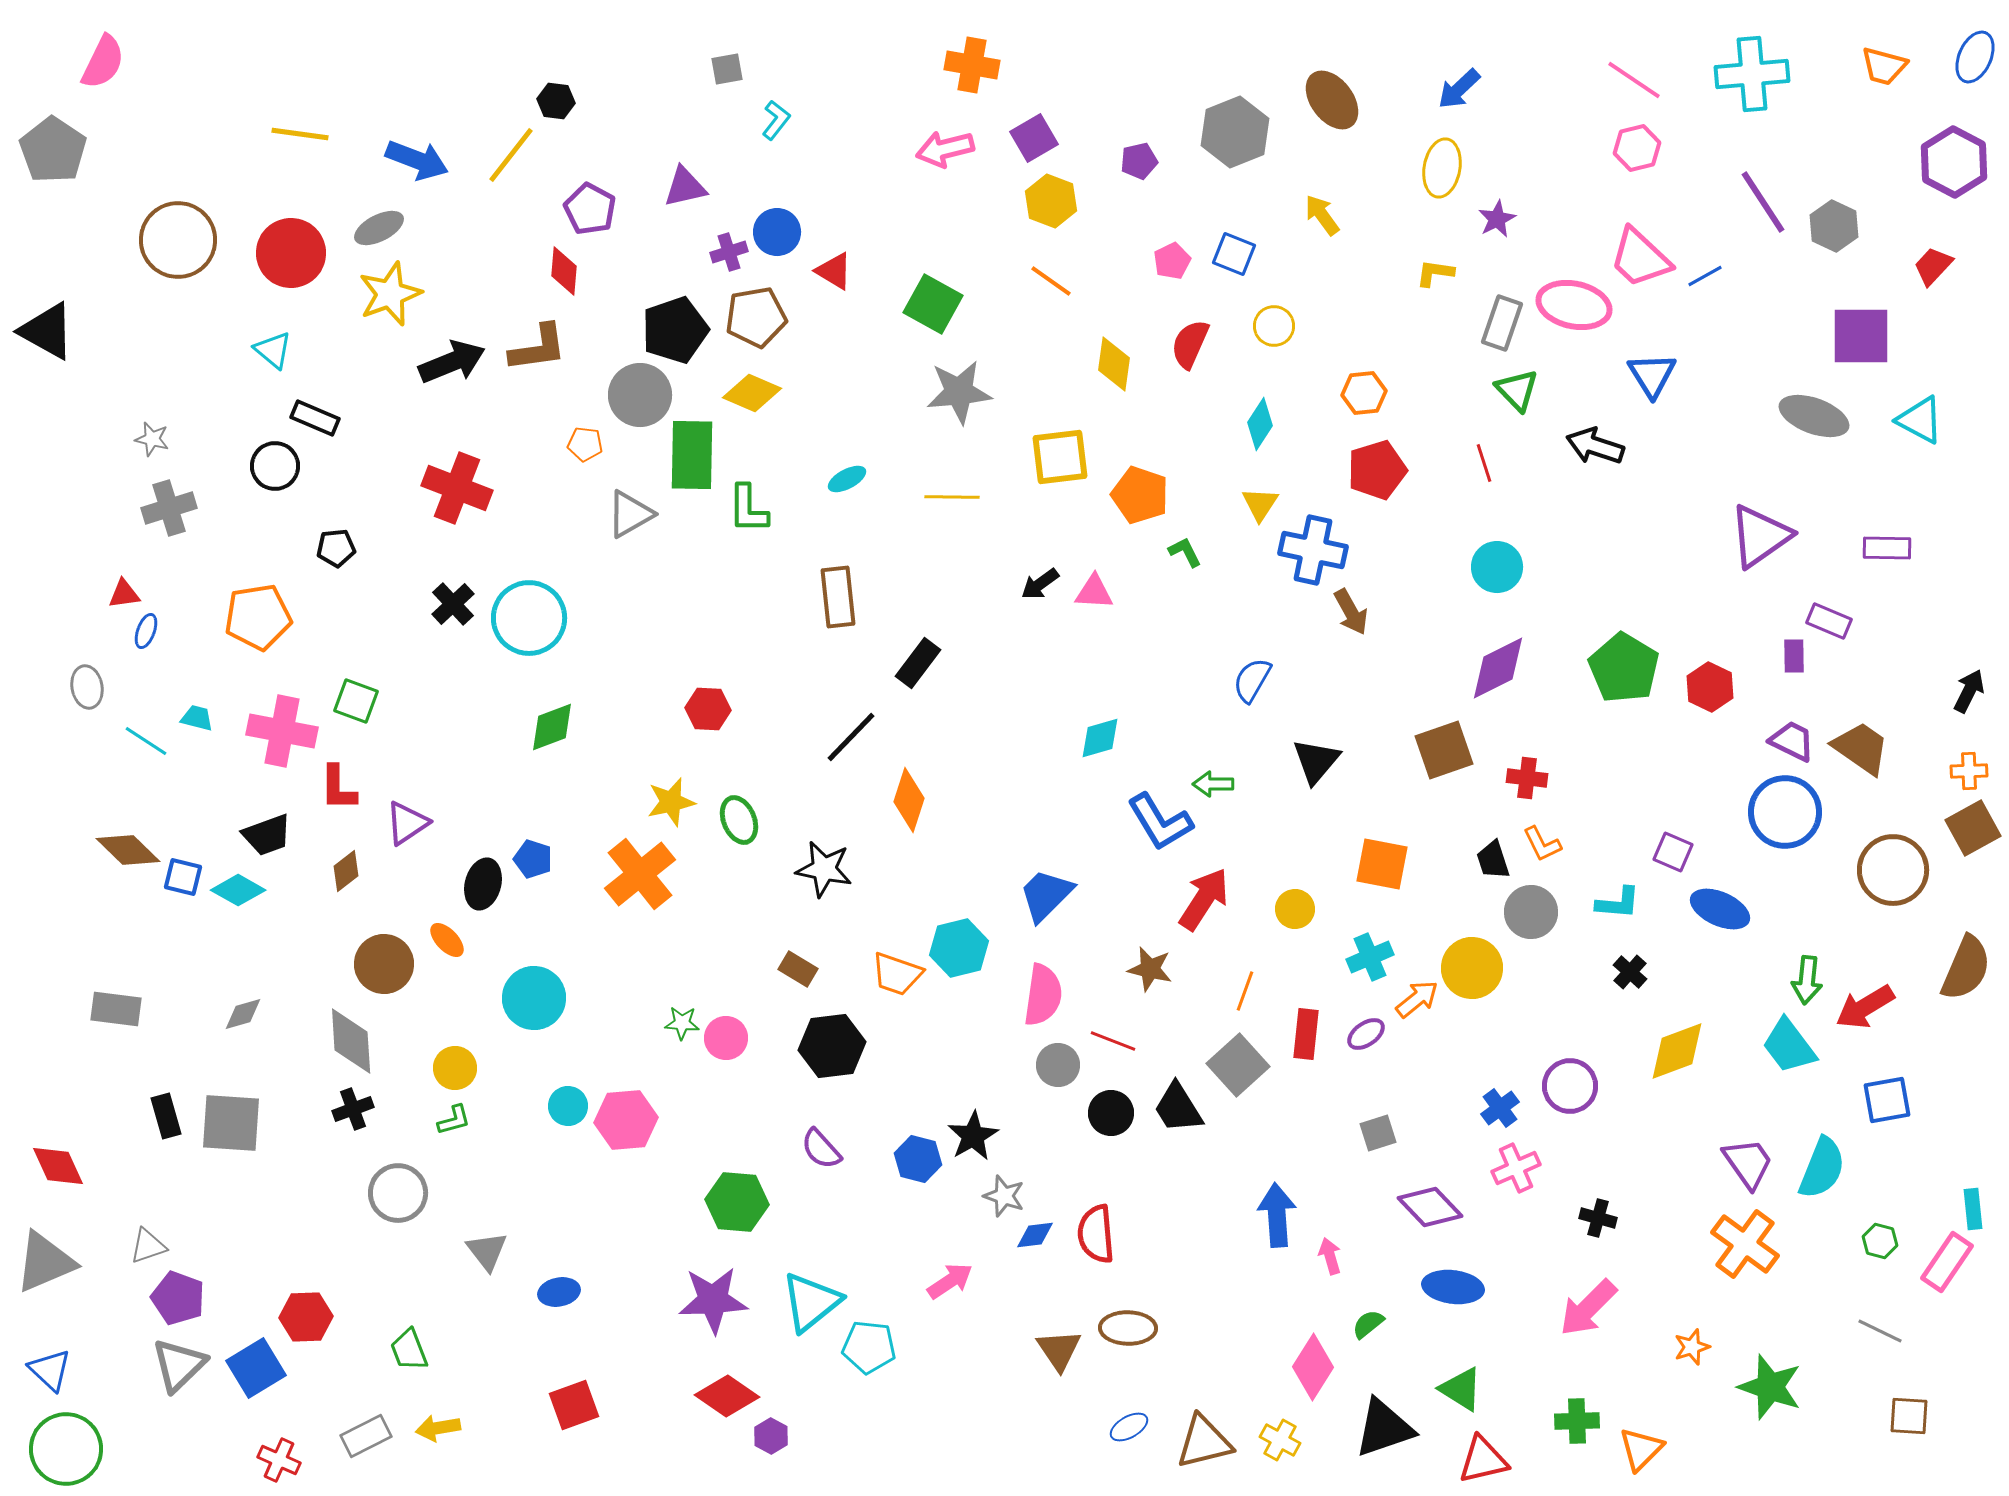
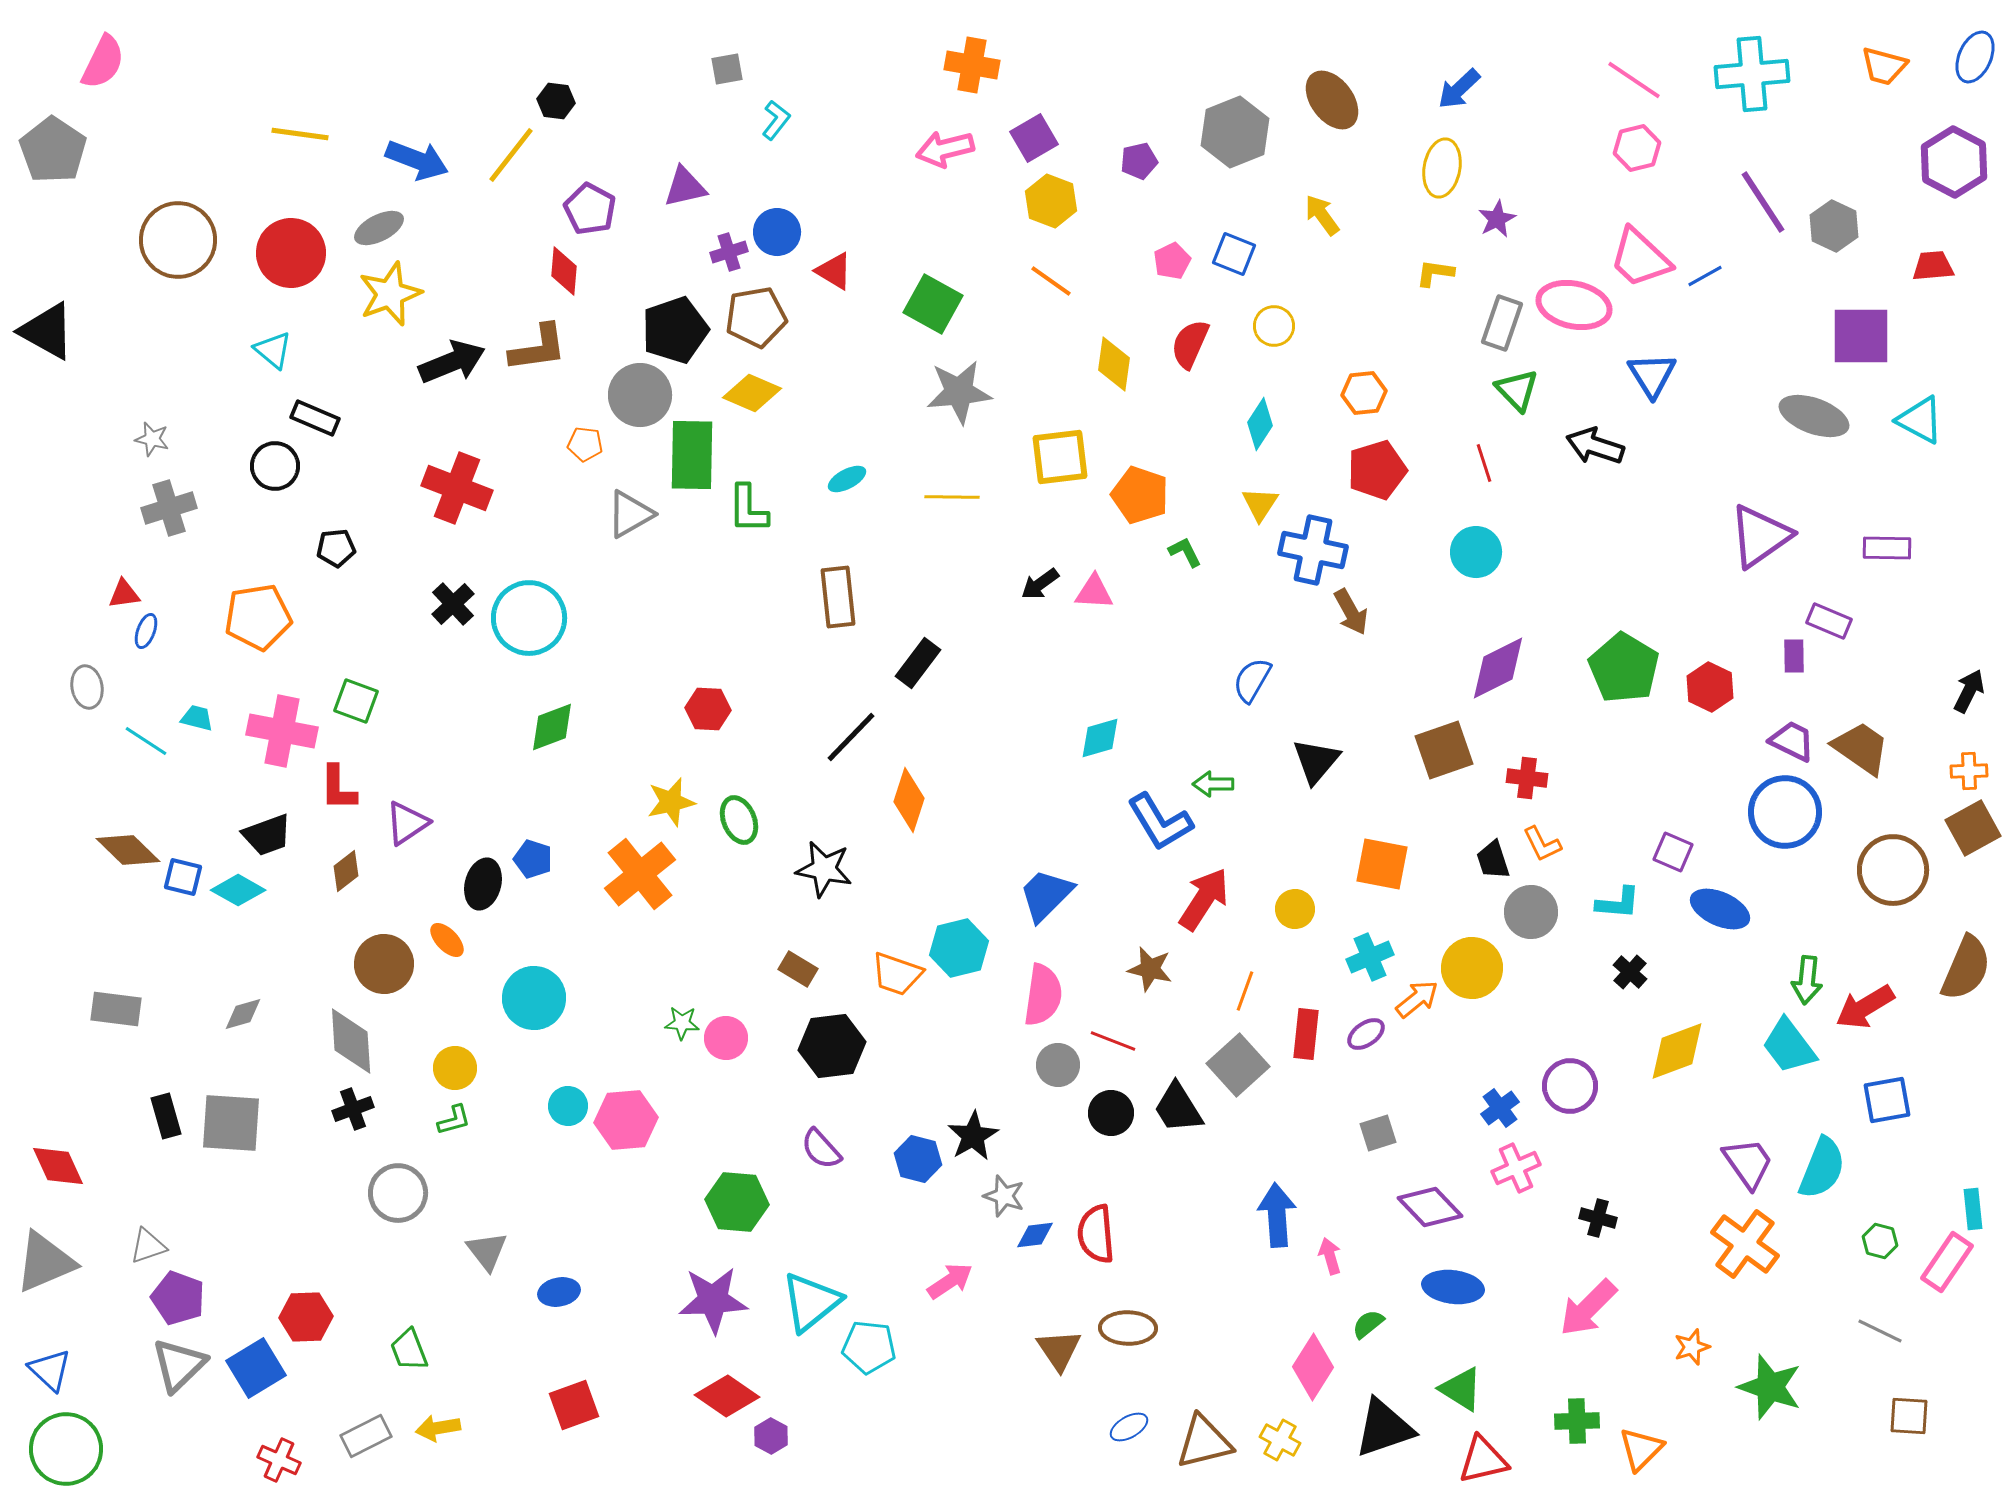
red trapezoid at (1933, 266): rotated 42 degrees clockwise
cyan circle at (1497, 567): moved 21 px left, 15 px up
